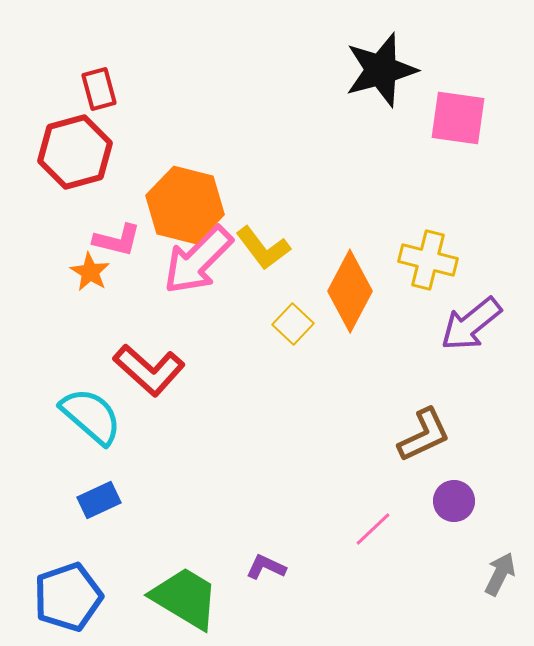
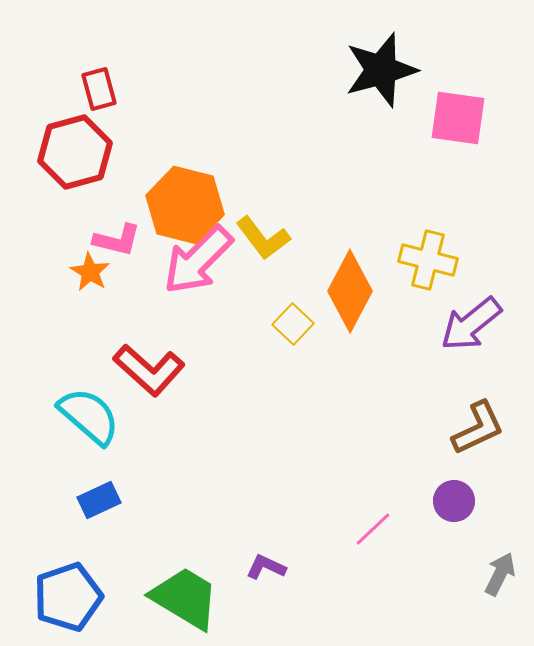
yellow L-shape: moved 10 px up
cyan semicircle: moved 2 px left
brown L-shape: moved 54 px right, 7 px up
